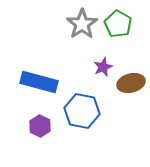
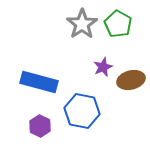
brown ellipse: moved 3 px up
